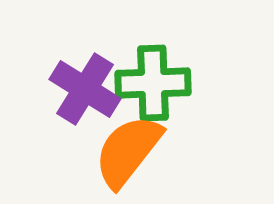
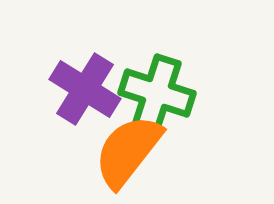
green cross: moved 4 px right, 10 px down; rotated 20 degrees clockwise
